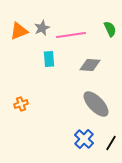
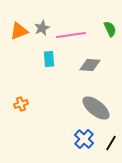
gray ellipse: moved 4 px down; rotated 8 degrees counterclockwise
